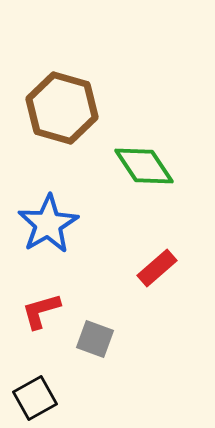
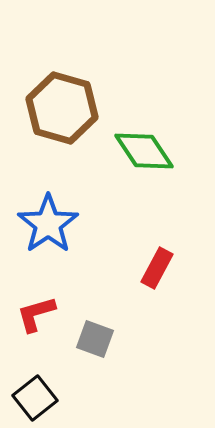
green diamond: moved 15 px up
blue star: rotated 4 degrees counterclockwise
red rectangle: rotated 21 degrees counterclockwise
red L-shape: moved 5 px left, 3 px down
black square: rotated 9 degrees counterclockwise
